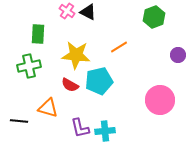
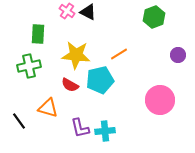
orange line: moved 7 px down
cyan pentagon: moved 1 px right, 1 px up
black line: rotated 48 degrees clockwise
